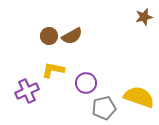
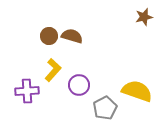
brown semicircle: rotated 135 degrees counterclockwise
yellow L-shape: rotated 120 degrees clockwise
purple circle: moved 7 px left, 2 px down
purple cross: rotated 20 degrees clockwise
yellow semicircle: moved 2 px left, 6 px up
gray pentagon: moved 1 px right; rotated 15 degrees counterclockwise
